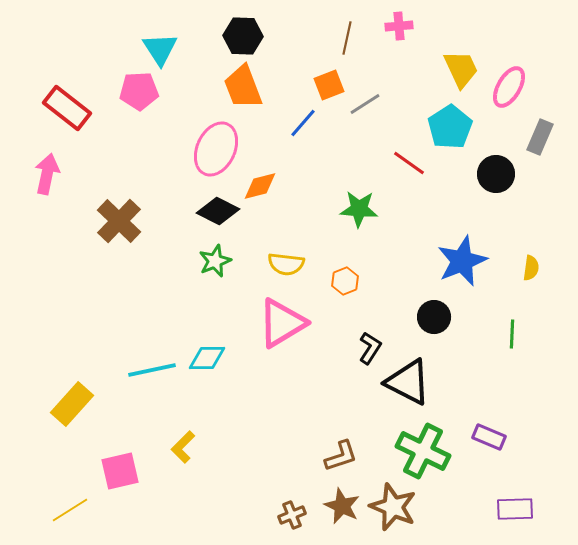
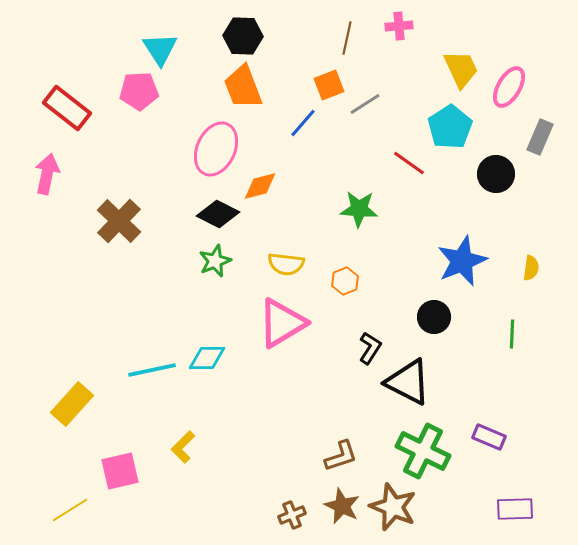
black diamond at (218, 211): moved 3 px down
